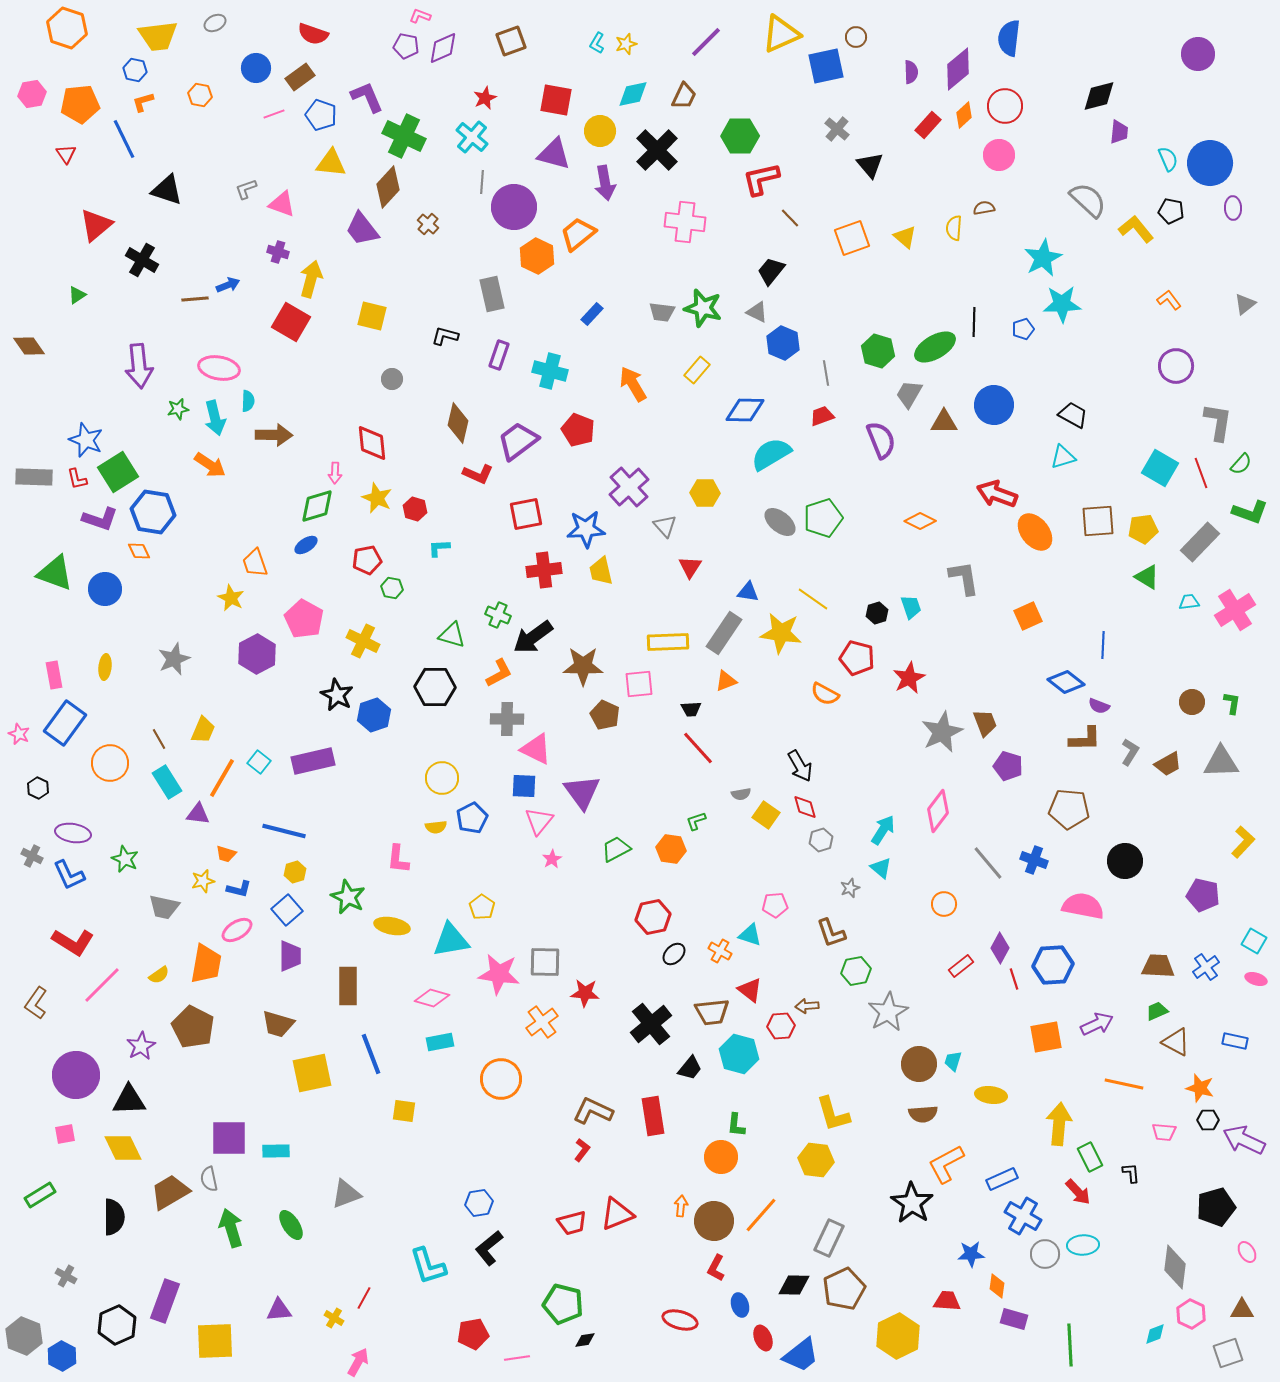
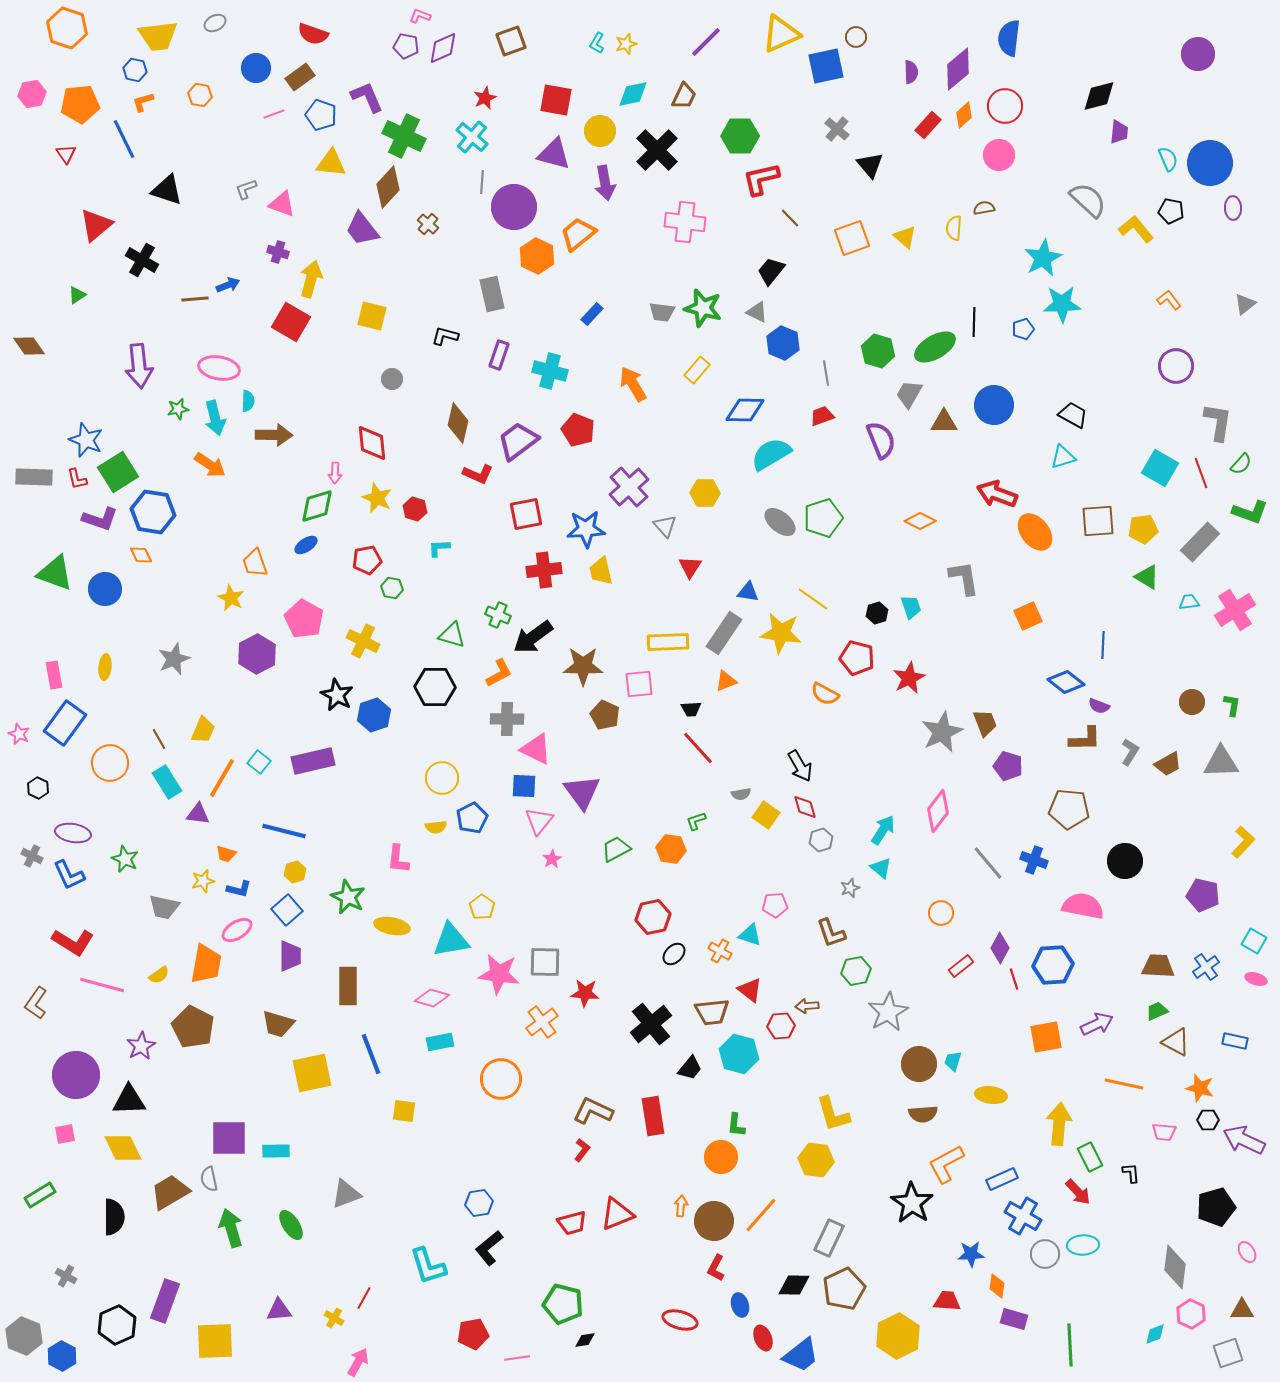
orange diamond at (139, 551): moved 2 px right, 4 px down
green L-shape at (1232, 703): moved 2 px down
orange circle at (944, 904): moved 3 px left, 9 px down
pink line at (102, 985): rotated 60 degrees clockwise
